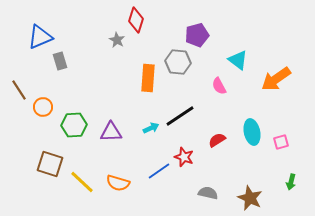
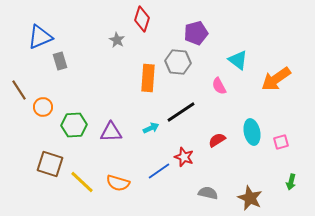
red diamond: moved 6 px right, 1 px up
purple pentagon: moved 1 px left, 2 px up
black line: moved 1 px right, 4 px up
